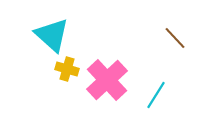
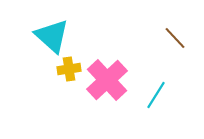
cyan triangle: moved 1 px down
yellow cross: moved 2 px right; rotated 25 degrees counterclockwise
